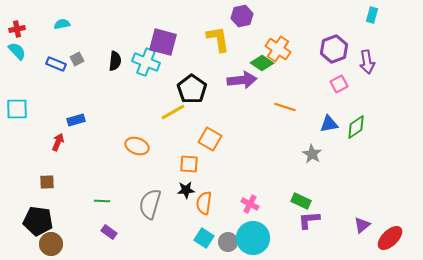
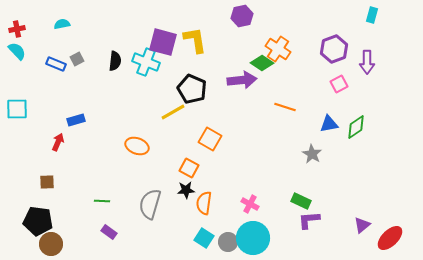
yellow L-shape at (218, 39): moved 23 px left, 1 px down
purple arrow at (367, 62): rotated 10 degrees clockwise
black pentagon at (192, 89): rotated 12 degrees counterclockwise
orange square at (189, 164): moved 4 px down; rotated 24 degrees clockwise
